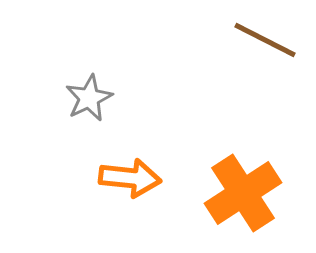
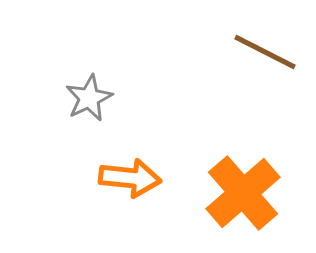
brown line: moved 12 px down
orange cross: rotated 8 degrees counterclockwise
